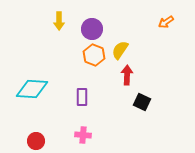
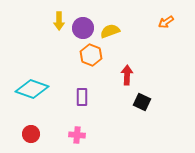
purple circle: moved 9 px left, 1 px up
yellow semicircle: moved 10 px left, 19 px up; rotated 36 degrees clockwise
orange hexagon: moved 3 px left
cyan diamond: rotated 16 degrees clockwise
pink cross: moved 6 px left
red circle: moved 5 px left, 7 px up
